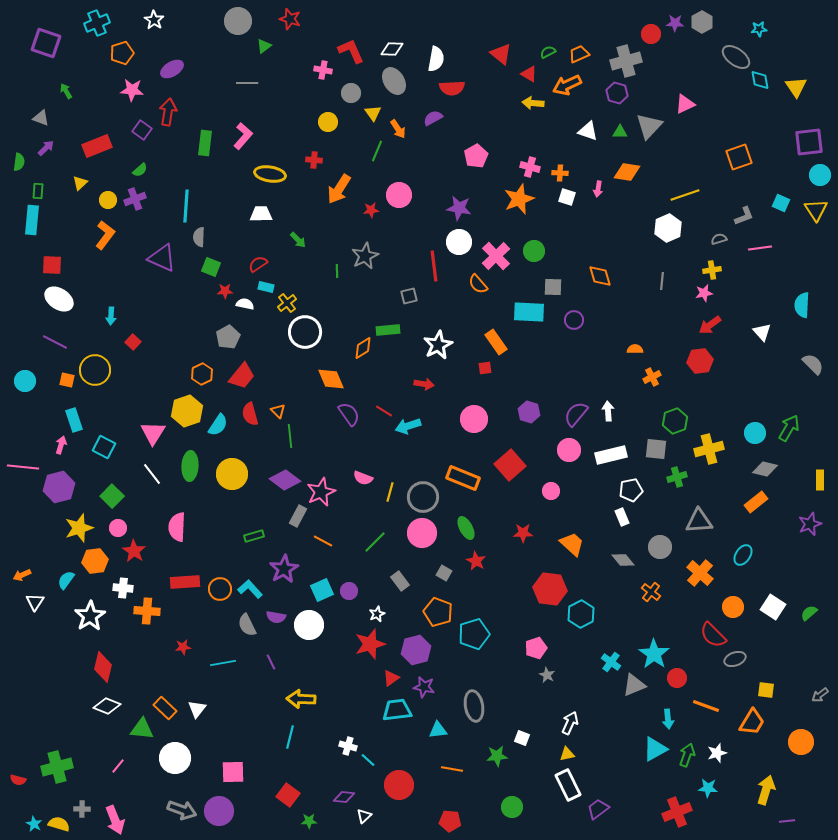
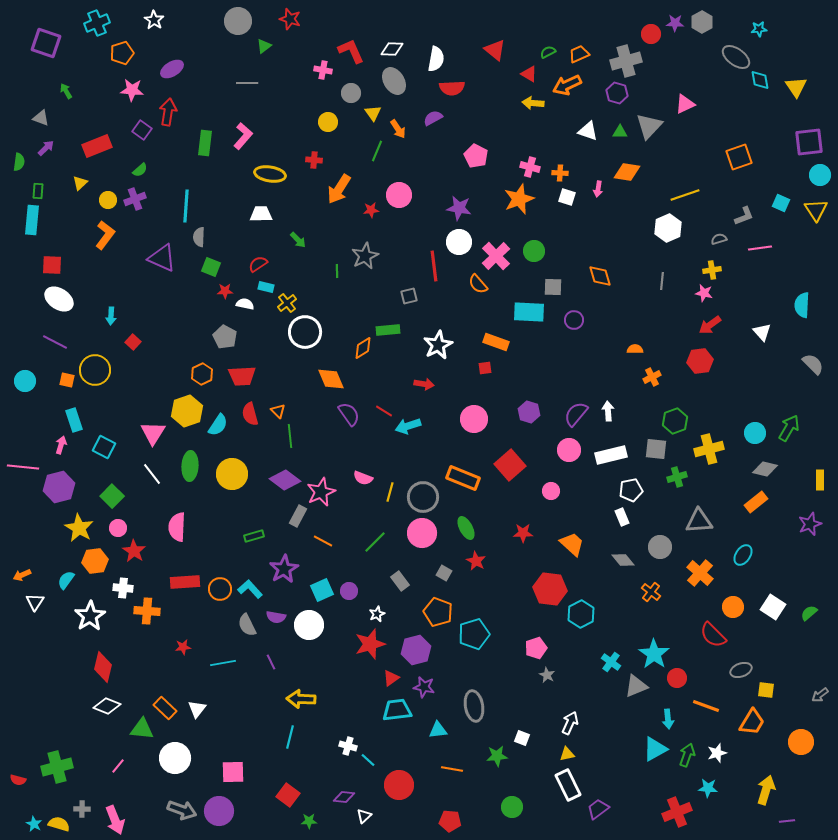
red triangle at (501, 54): moved 6 px left, 4 px up
pink pentagon at (476, 156): rotated 15 degrees counterclockwise
pink star at (704, 293): rotated 24 degrees clockwise
gray pentagon at (228, 337): moved 3 px left; rotated 15 degrees counterclockwise
orange rectangle at (496, 342): rotated 35 degrees counterclockwise
red trapezoid at (242, 376): rotated 48 degrees clockwise
yellow star at (79, 528): rotated 24 degrees counterclockwise
gray ellipse at (735, 659): moved 6 px right, 11 px down
gray triangle at (634, 685): moved 2 px right, 1 px down
